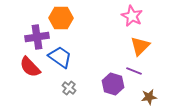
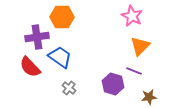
orange hexagon: moved 1 px right, 1 px up
